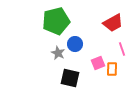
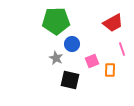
green pentagon: rotated 12 degrees clockwise
blue circle: moved 3 px left
gray star: moved 2 px left, 5 px down
pink square: moved 6 px left, 2 px up
orange rectangle: moved 2 px left, 1 px down
black square: moved 2 px down
